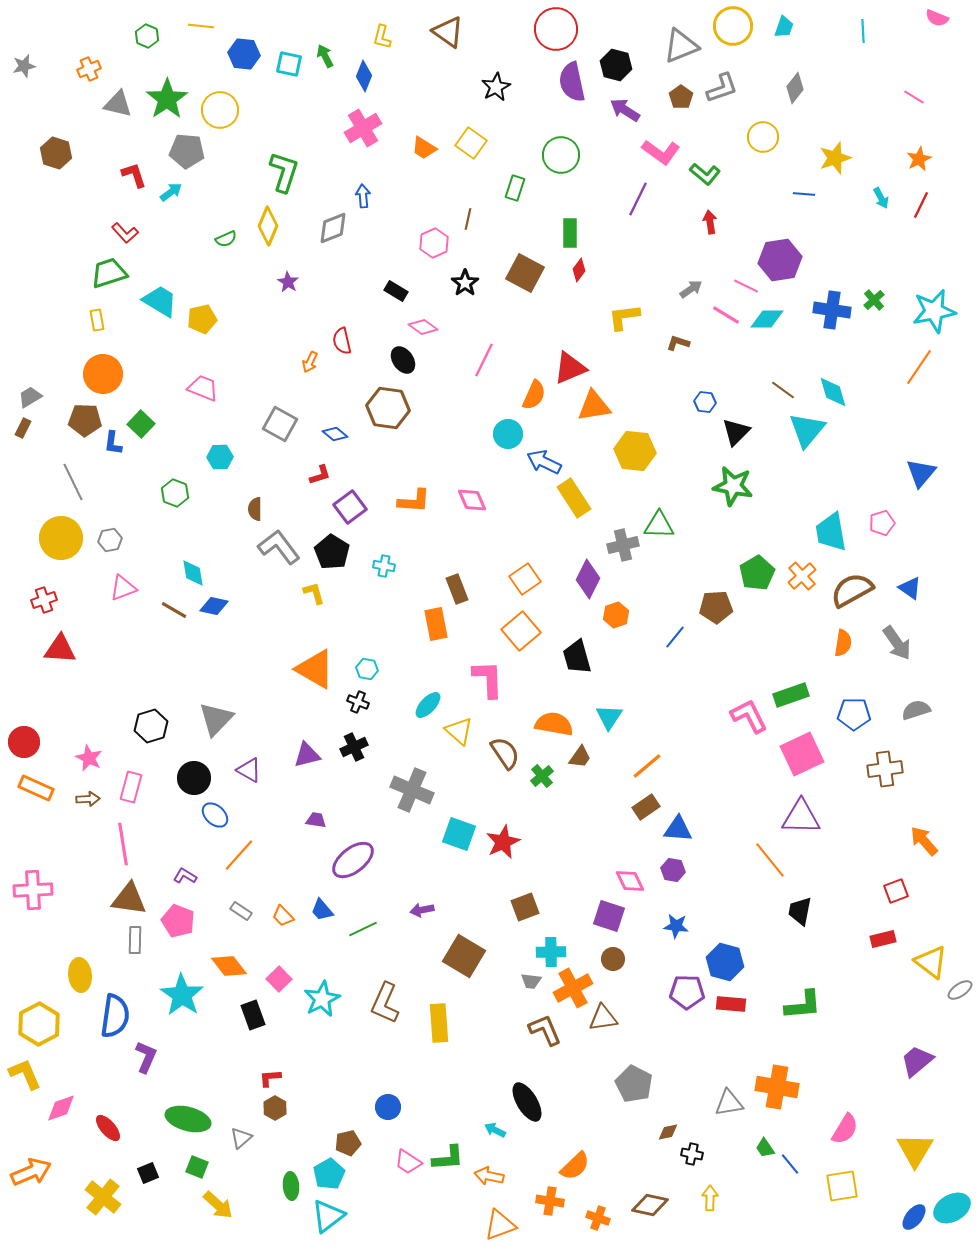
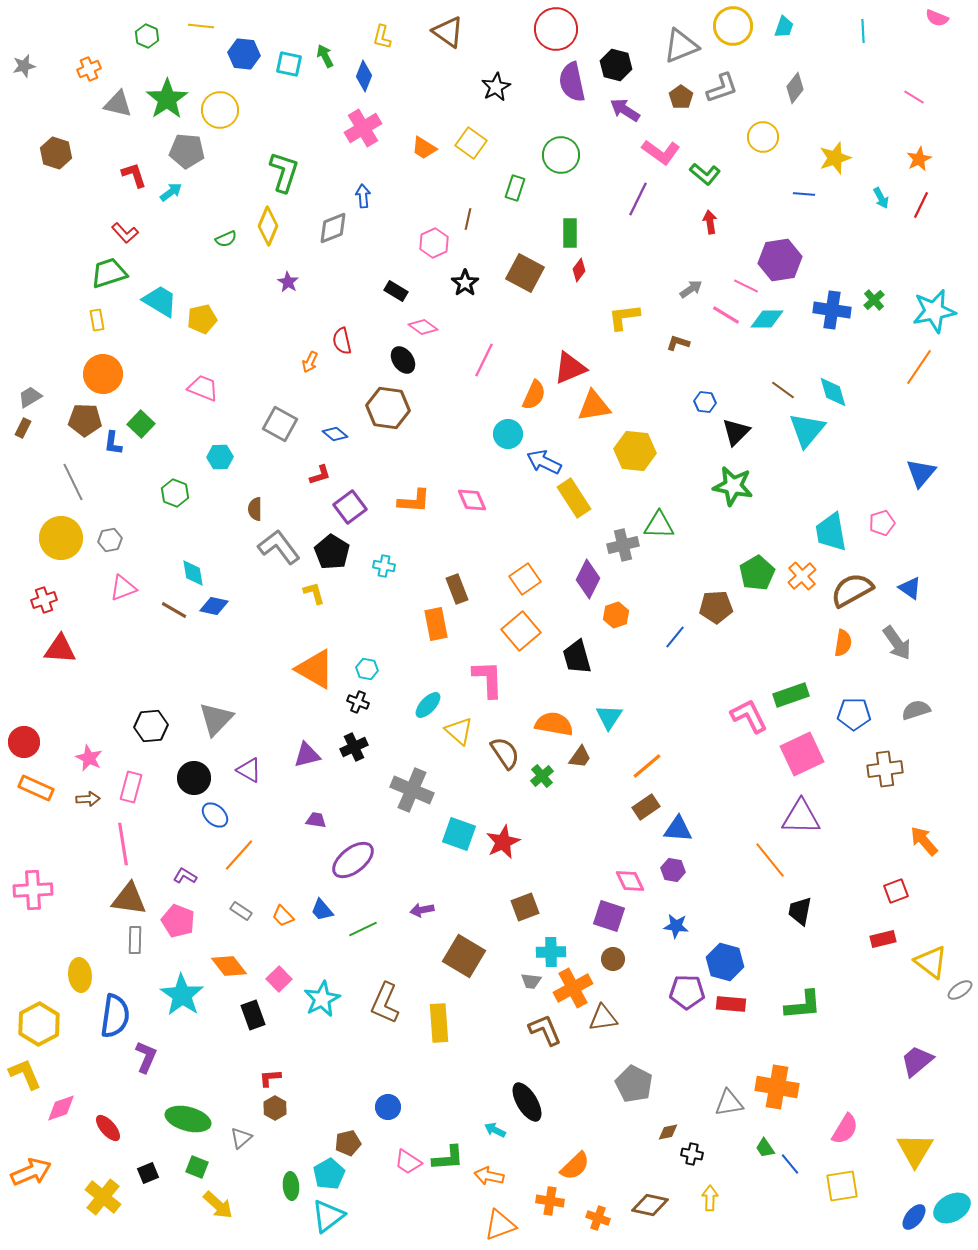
black hexagon at (151, 726): rotated 12 degrees clockwise
